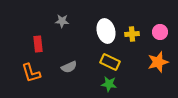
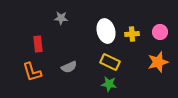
gray star: moved 1 px left, 3 px up
orange L-shape: moved 1 px right, 1 px up
